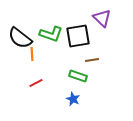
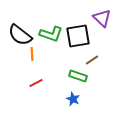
black semicircle: moved 3 px up
brown line: rotated 24 degrees counterclockwise
